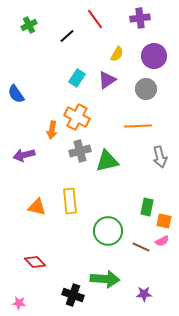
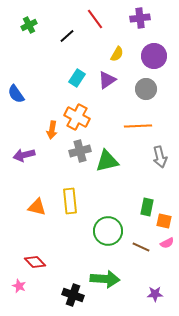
pink semicircle: moved 5 px right, 2 px down
purple star: moved 11 px right
pink star: moved 17 px up; rotated 16 degrees clockwise
